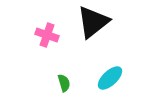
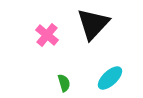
black triangle: moved 2 px down; rotated 9 degrees counterclockwise
pink cross: rotated 20 degrees clockwise
